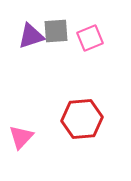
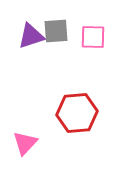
pink square: moved 3 px right, 1 px up; rotated 24 degrees clockwise
red hexagon: moved 5 px left, 6 px up
pink triangle: moved 4 px right, 6 px down
